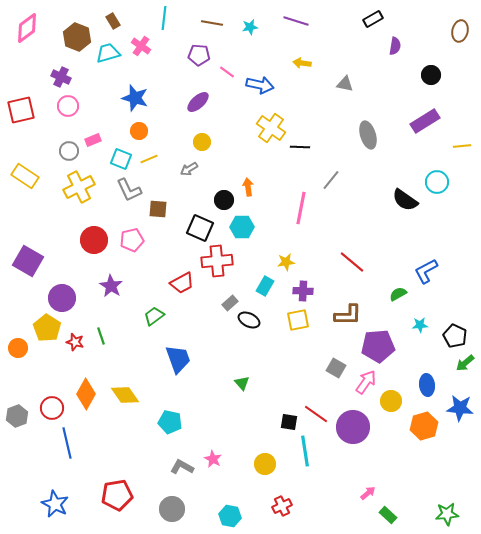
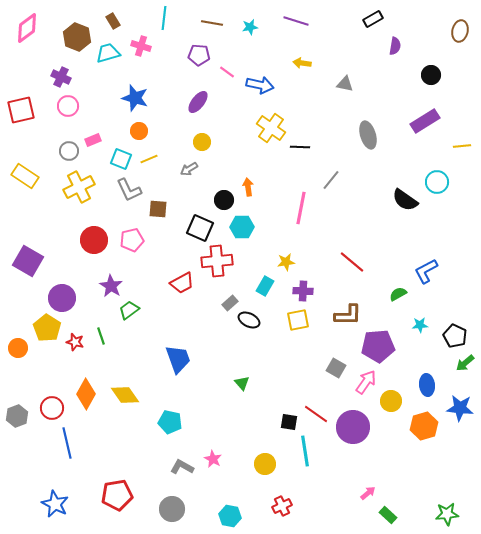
pink cross at (141, 46): rotated 18 degrees counterclockwise
purple ellipse at (198, 102): rotated 10 degrees counterclockwise
green trapezoid at (154, 316): moved 25 px left, 6 px up
